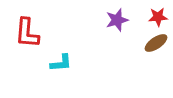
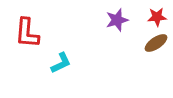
red star: moved 1 px left
cyan L-shape: rotated 20 degrees counterclockwise
